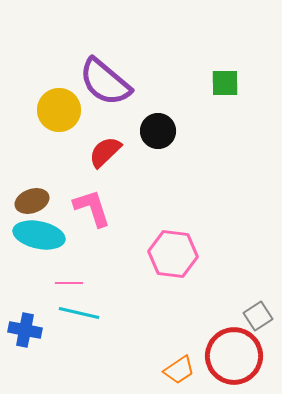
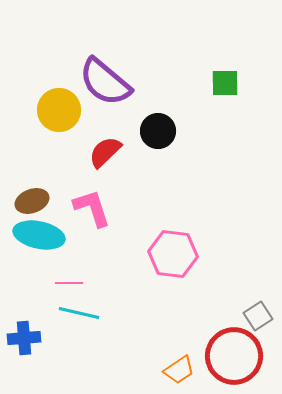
blue cross: moved 1 px left, 8 px down; rotated 16 degrees counterclockwise
